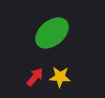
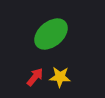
green ellipse: moved 1 px left, 1 px down
